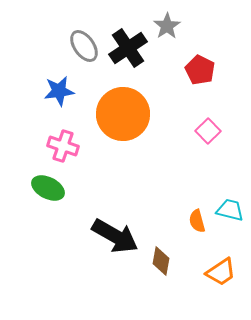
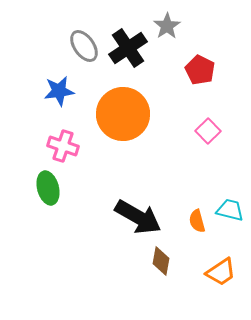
green ellipse: rotated 48 degrees clockwise
black arrow: moved 23 px right, 19 px up
